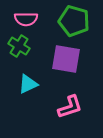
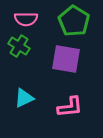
green pentagon: rotated 16 degrees clockwise
cyan triangle: moved 4 px left, 14 px down
pink L-shape: rotated 12 degrees clockwise
